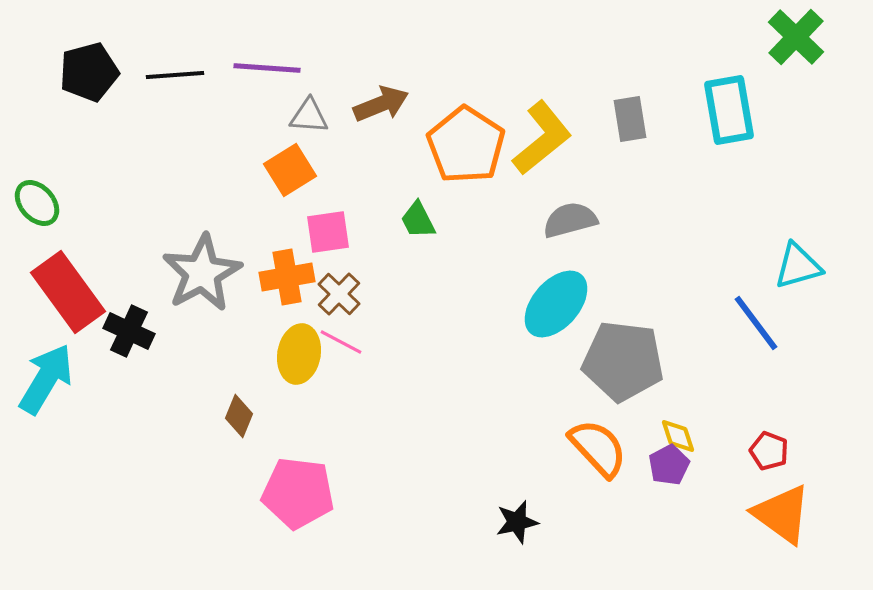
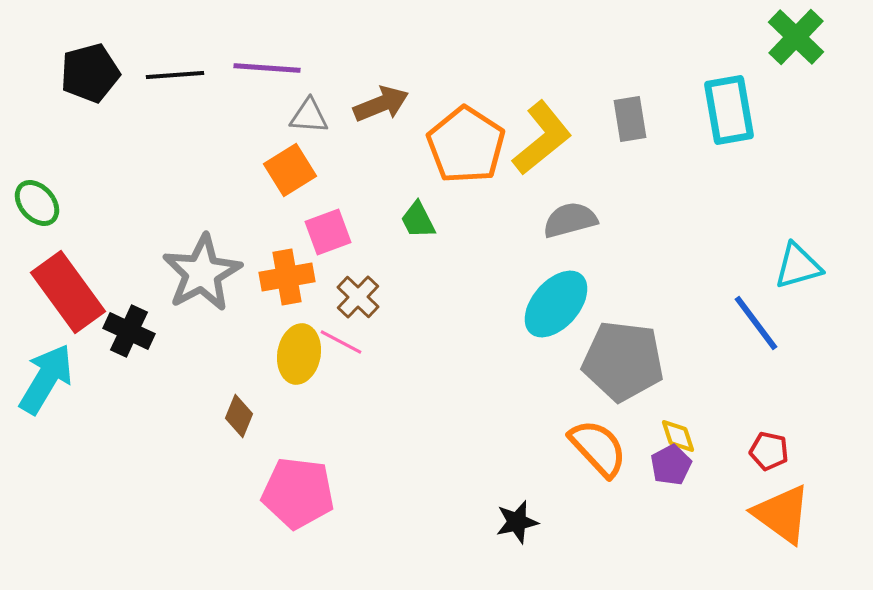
black pentagon: moved 1 px right, 1 px down
pink square: rotated 12 degrees counterclockwise
brown cross: moved 19 px right, 3 px down
red pentagon: rotated 9 degrees counterclockwise
purple pentagon: moved 2 px right
